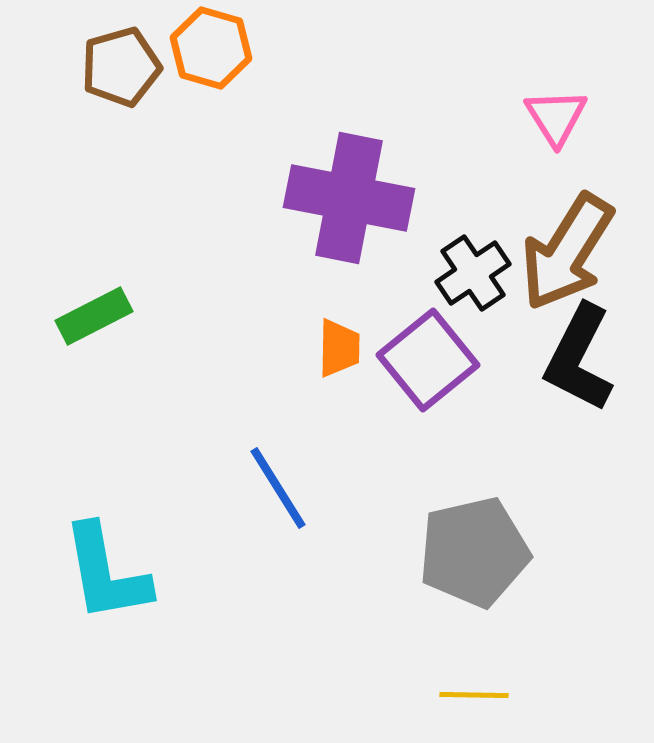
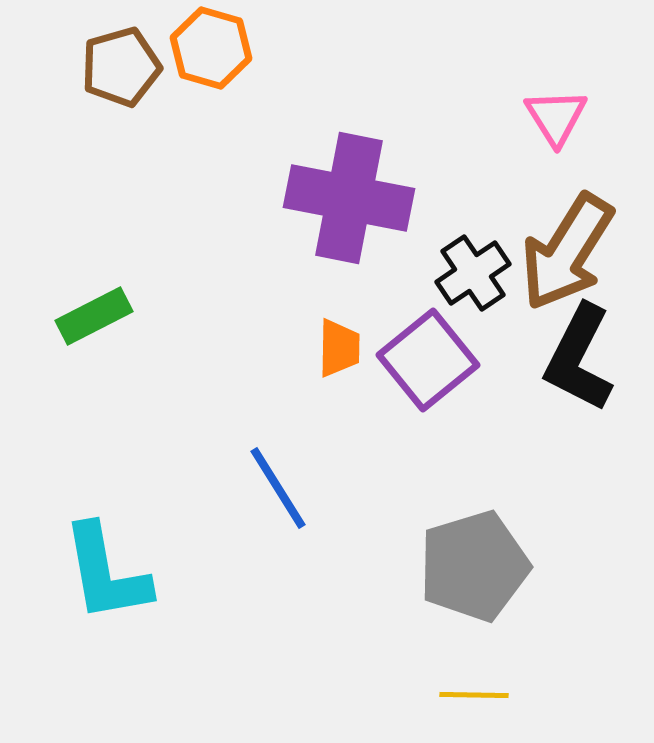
gray pentagon: moved 14 px down; rotated 4 degrees counterclockwise
